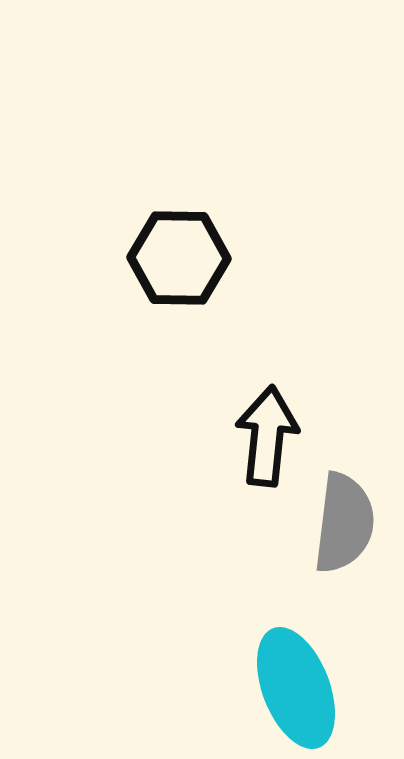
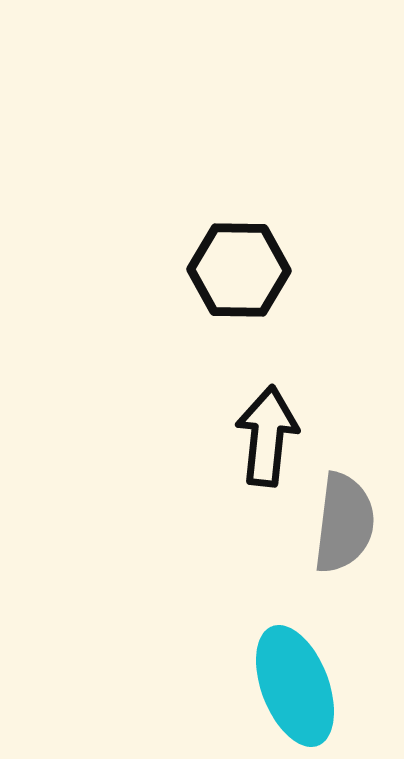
black hexagon: moved 60 px right, 12 px down
cyan ellipse: moved 1 px left, 2 px up
